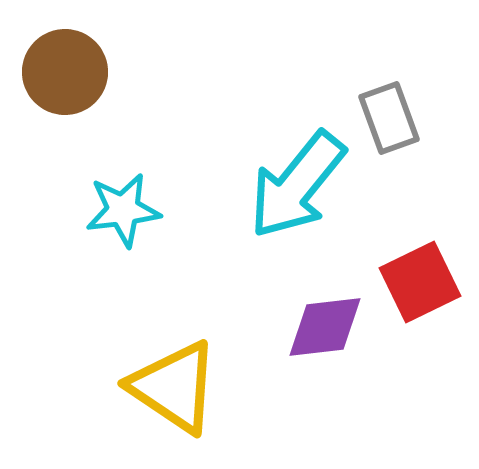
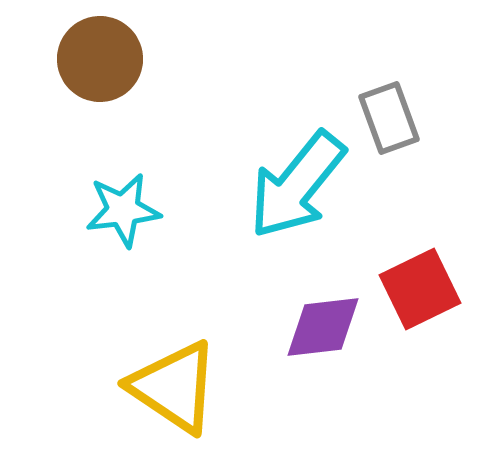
brown circle: moved 35 px right, 13 px up
red square: moved 7 px down
purple diamond: moved 2 px left
